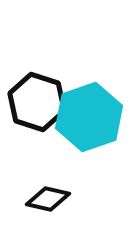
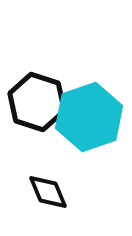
black diamond: moved 7 px up; rotated 54 degrees clockwise
